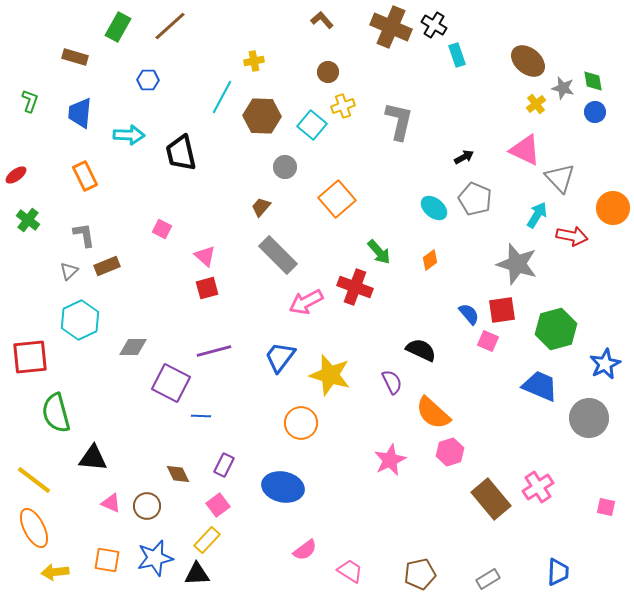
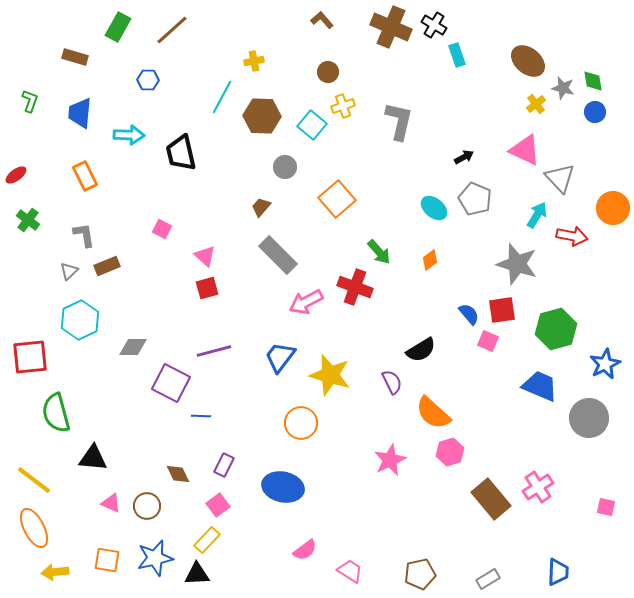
brown line at (170, 26): moved 2 px right, 4 px down
black semicircle at (421, 350): rotated 124 degrees clockwise
